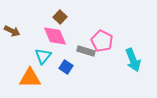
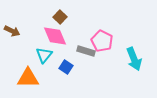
cyan triangle: moved 1 px right, 1 px up
cyan arrow: moved 1 px right, 1 px up
orange triangle: moved 2 px left
